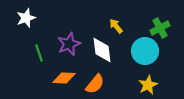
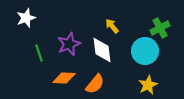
yellow arrow: moved 4 px left
